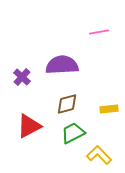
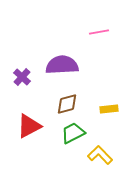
yellow L-shape: moved 1 px right
